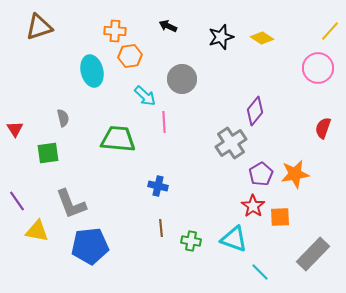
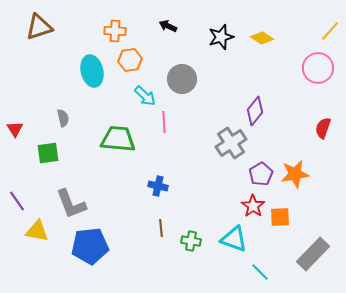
orange hexagon: moved 4 px down
